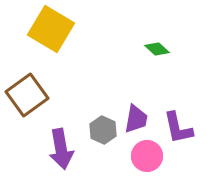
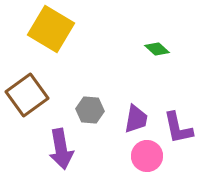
gray hexagon: moved 13 px left, 20 px up; rotated 20 degrees counterclockwise
